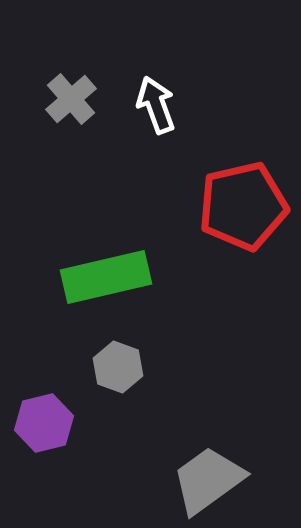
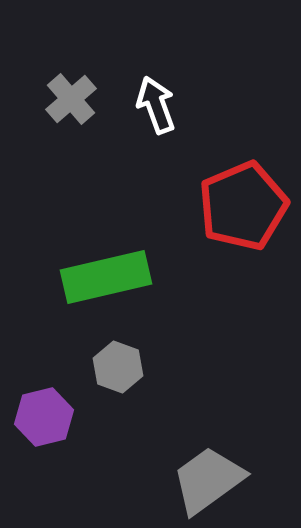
red pentagon: rotated 10 degrees counterclockwise
purple hexagon: moved 6 px up
